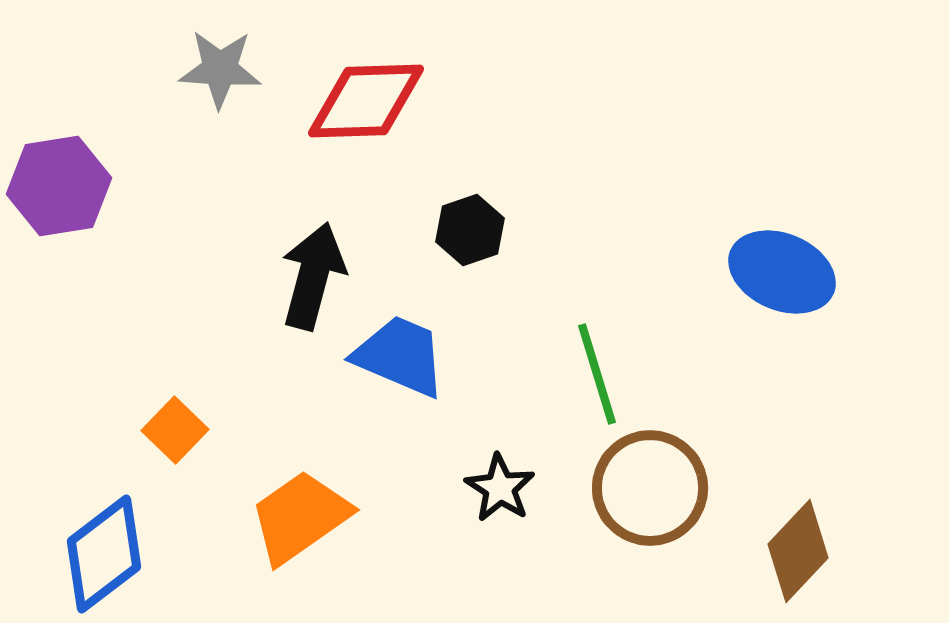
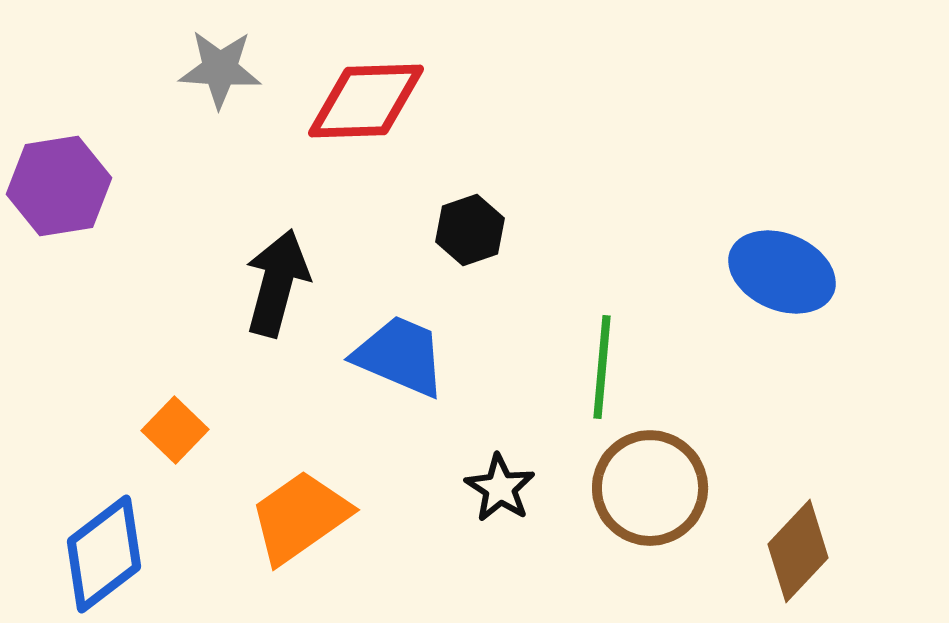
black arrow: moved 36 px left, 7 px down
green line: moved 5 px right, 7 px up; rotated 22 degrees clockwise
